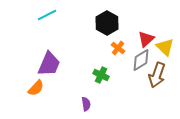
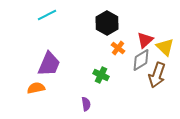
red triangle: moved 1 px left, 1 px down
orange semicircle: rotated 144 degrees counterclockwise
